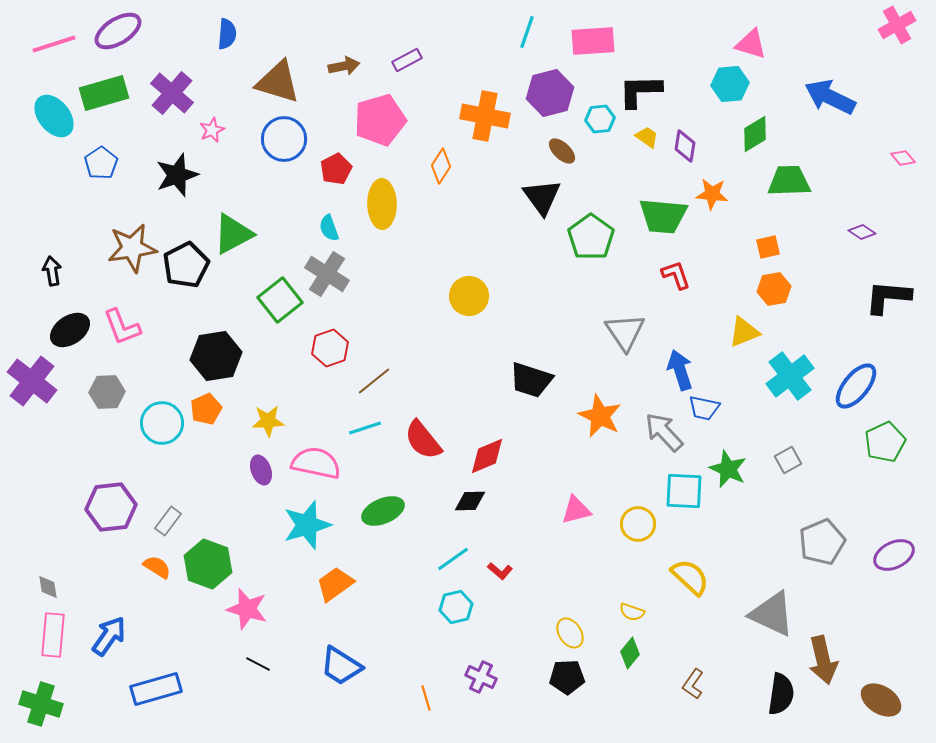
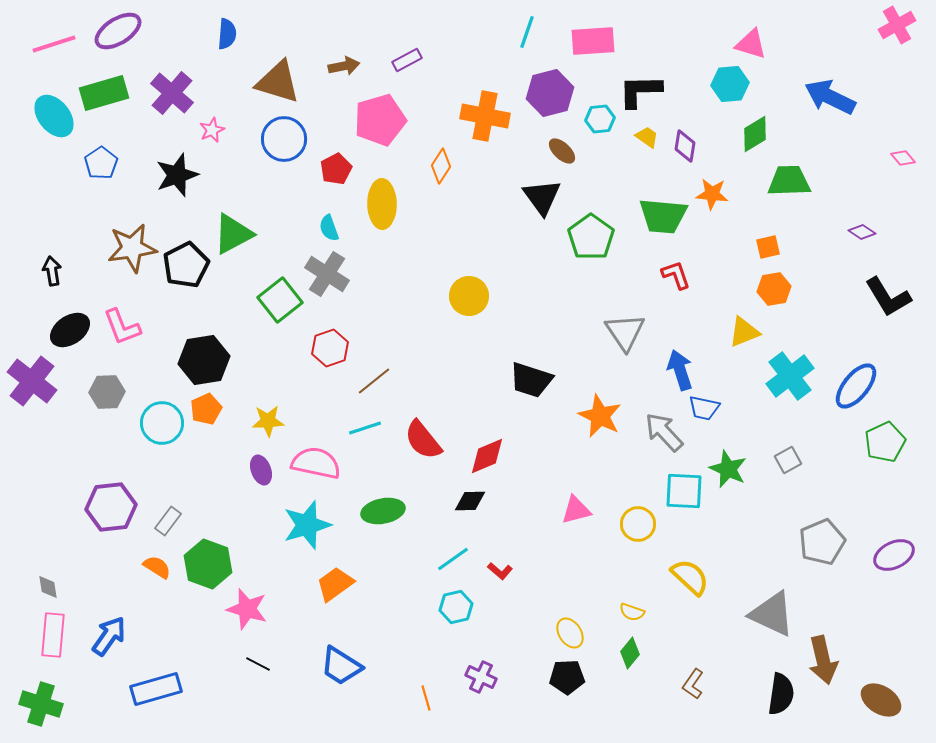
black L-shape at (888, 297): rotated 126 degrees counterclockwise
black hexagon at (216, 356): moved 12 px left, 4 px down
green ellipse at (383, 511): rotated 12 degrees clockwise
